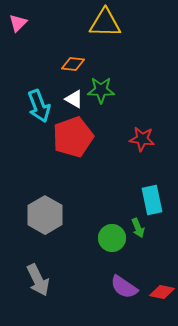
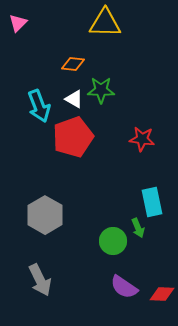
cyan rectangle: moved 2 px down
green circle: moved 1 px right, 3 px down
gray arrow: moved 2 px right
red diamond: moved 2 px down; rotated 10 degrees counterclockwise
